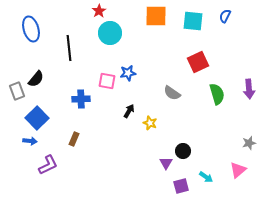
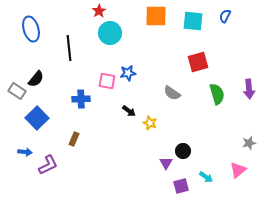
red square: rotated 10 degrees clockwise
gray rectangle: rotated 36 degrees counterclockwise
black arrow: rotated 96 degrees clockwise
blue arrow: moved 5 px left, 11 px down
